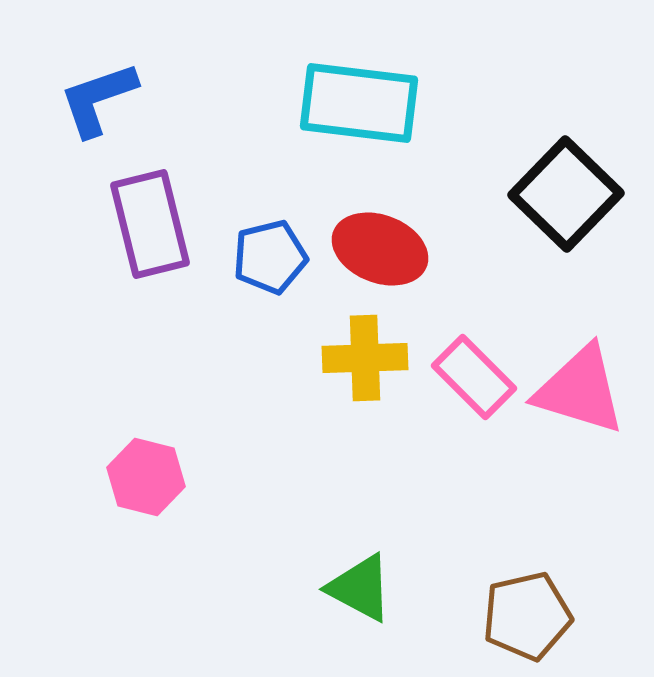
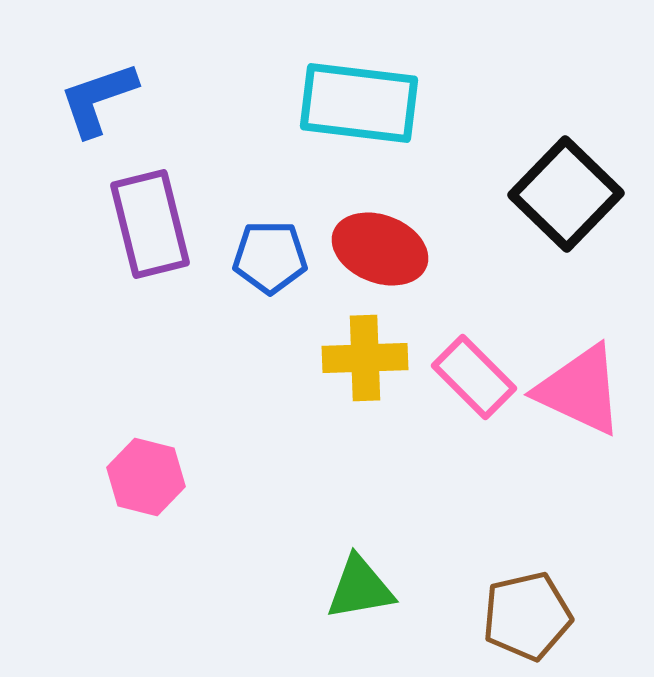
blue pentagon: rotated 14 degrees clockwise
pink triangle: rotated 8 degrees clockwise
green triangle: rotated 38 degrees counterclockwise
